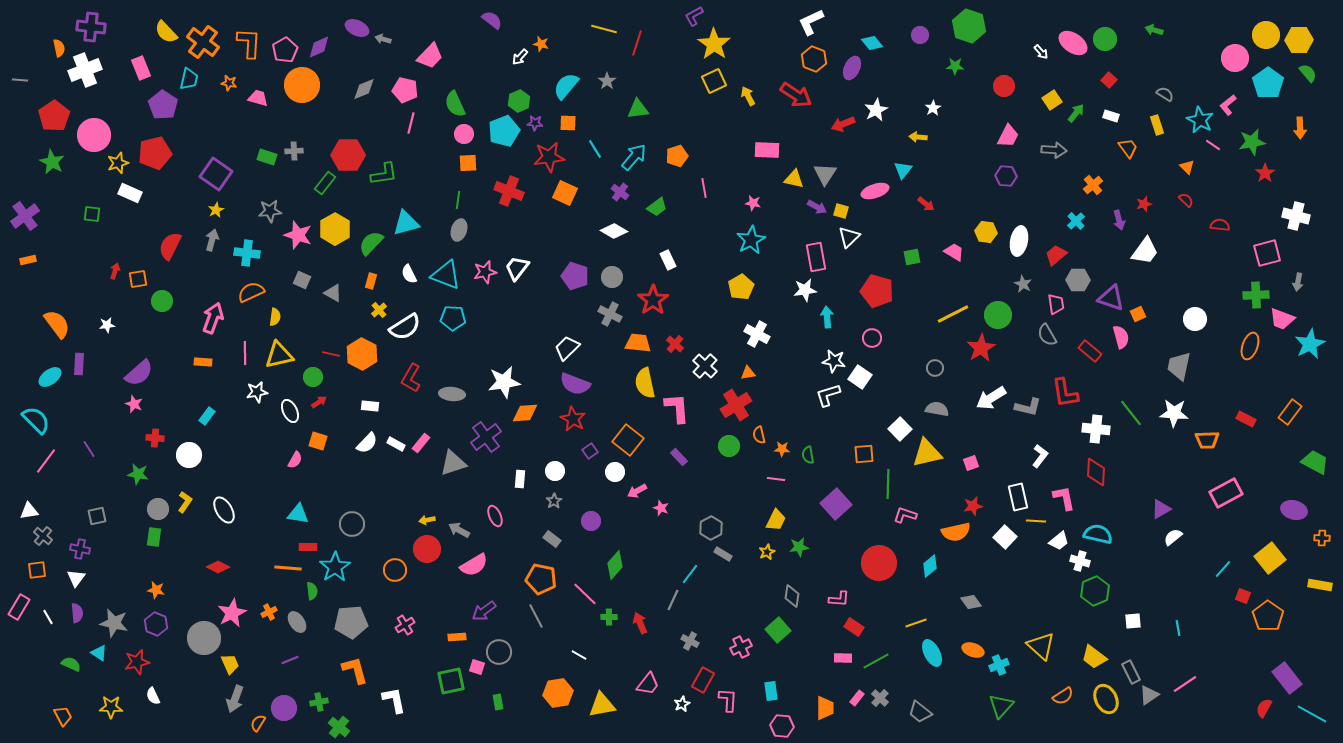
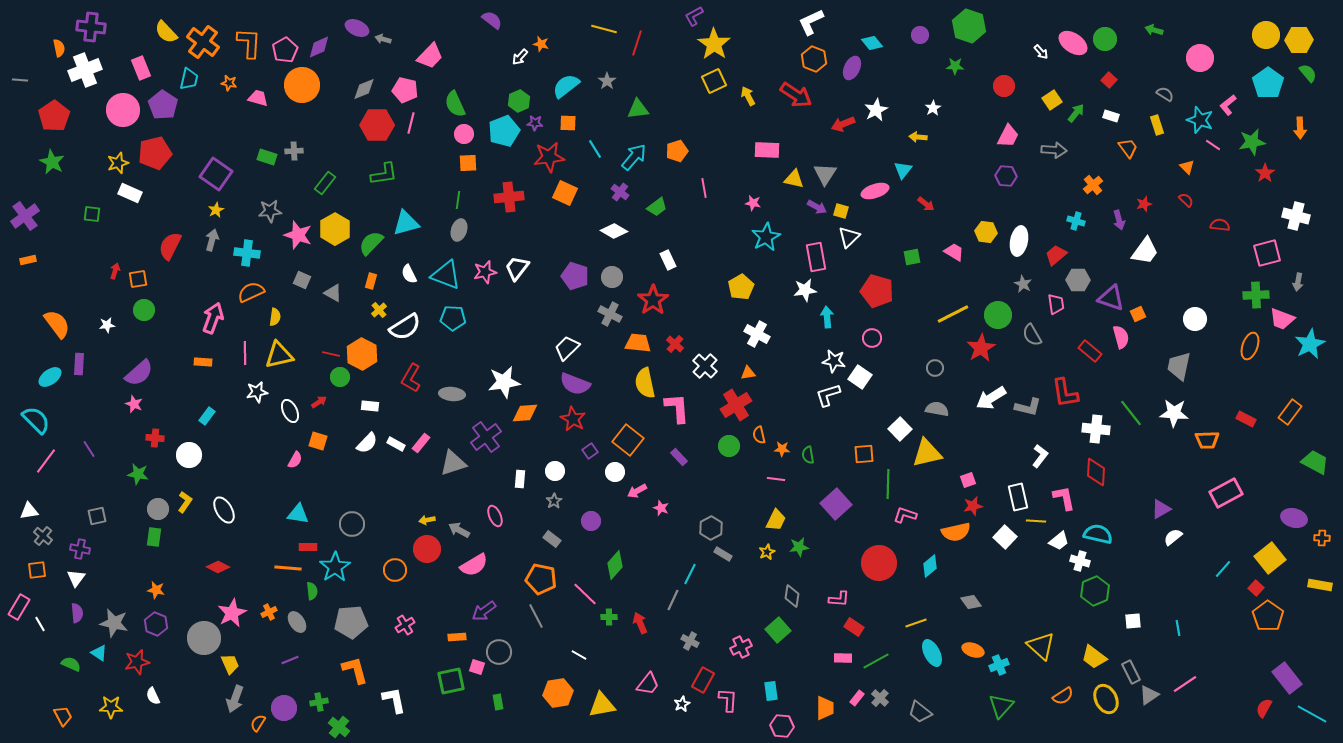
pink circle at (1235, 58): moved 35 px left
cyan semicircle at (566, 86): rotated 12 degrees clockwise
cyan star at (1200, 120): rotated 8 degrees counterclockwise
pink circle at (94, 135): moved 29 px right, 25 px up
red hexagon at (348, 155): moved 29 px right, 30 px up
orange pentagon at (677, 156): moved 5 px up
red cross at (509, 191): moved 6 px down; rotated 28 degrees counterclockwise
cyan cross at (1076, 221): rotated 30 degrees counterclockwise
cyan star at (751, 240): moved 15 px right, 3 px up
green circle at (162, 301): moved 18 px left, 9 px down
gray semicircle at (1047, 335): moved 15 px left
green circle at (313, 377): moved 27 px right
pink square at (971, 463): moved 3 px left, 17 px down
purple ellipse at (1294, 510): moved 8 px down
cyan line at (690, 574): rotated 10 degrees counterclockwise
red square at (1243, 596): moved 13 px right, 8 px up; rotated 21 degrees clockwise
white line at (48, 617): moved 8 px left, 7 px down
